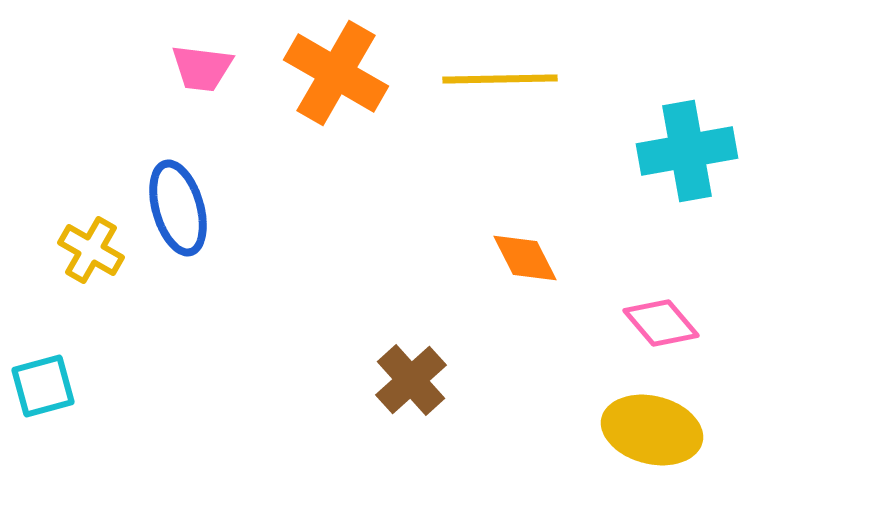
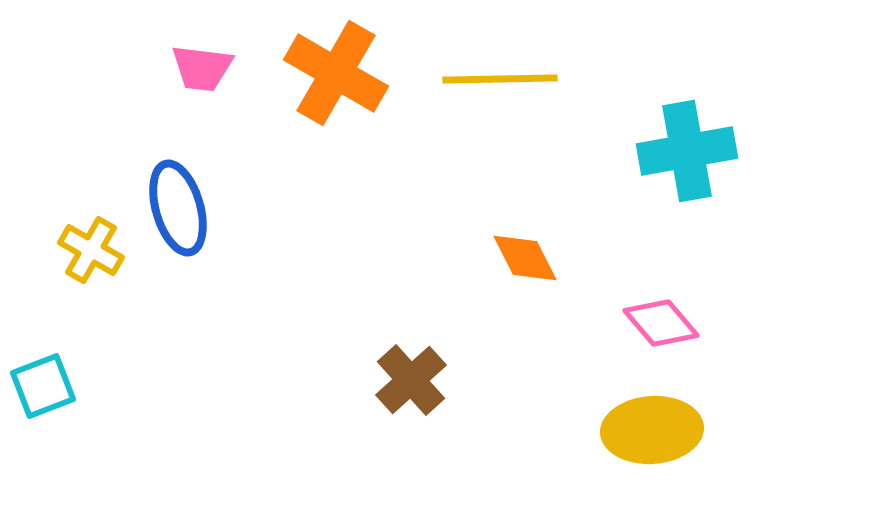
cyan square: rotated 6 degrees counterclockwise
yellow ellipse: rotated 18 degrees counterclockwise
